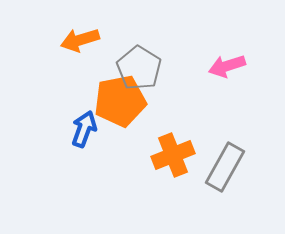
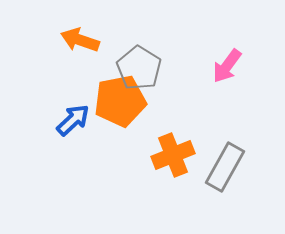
orange arrow: rotated 36 degrees clockwise
pink arrow: rotated 36 degrees counterclockwise
blue arrow: moved 11 px left, 9 px up; rotated 27 degrees clockwise
